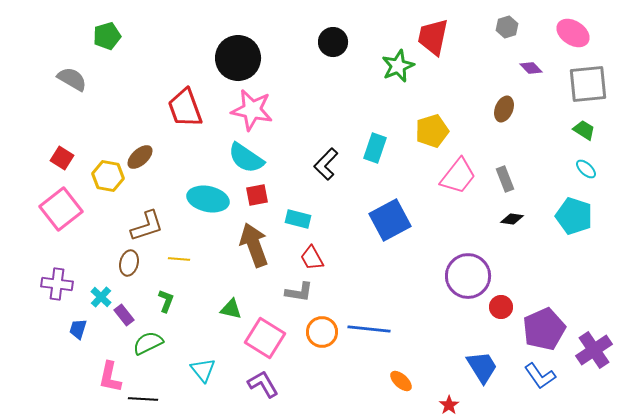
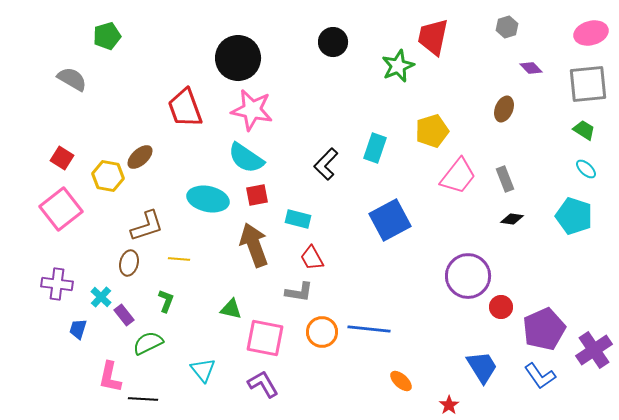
pink ellipse at (573, 33): moved 18 px right; rotated 48 degrees counterclockwise
pink square at (265, 338): rotated 21 degrees counterclockwise
